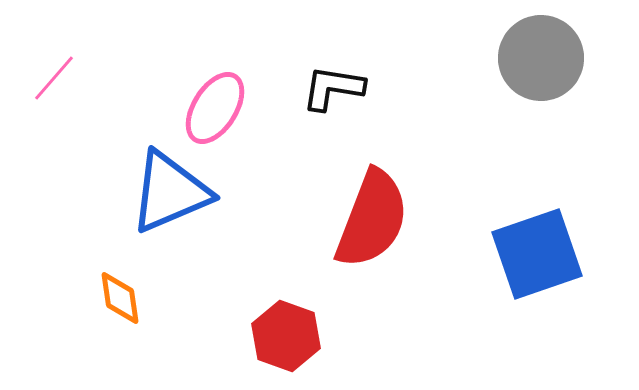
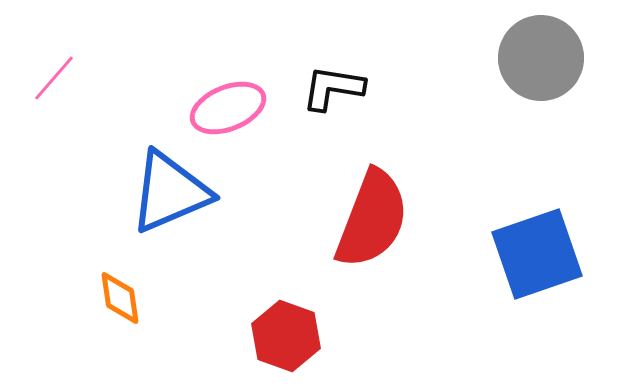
pink ellipse: moved 13 px right; rotated 36 degrees clockwise
